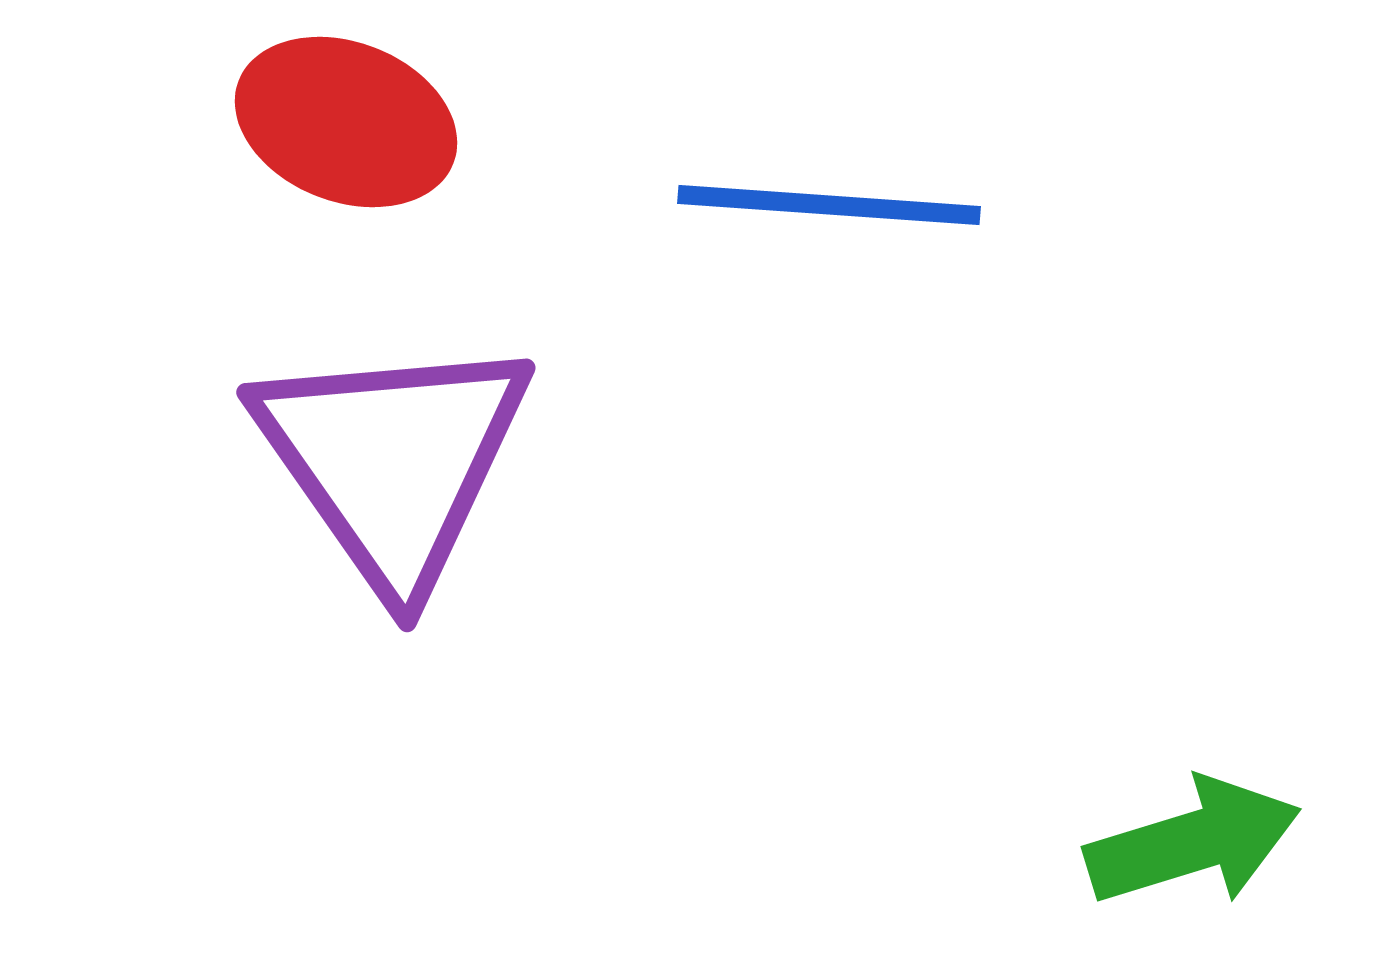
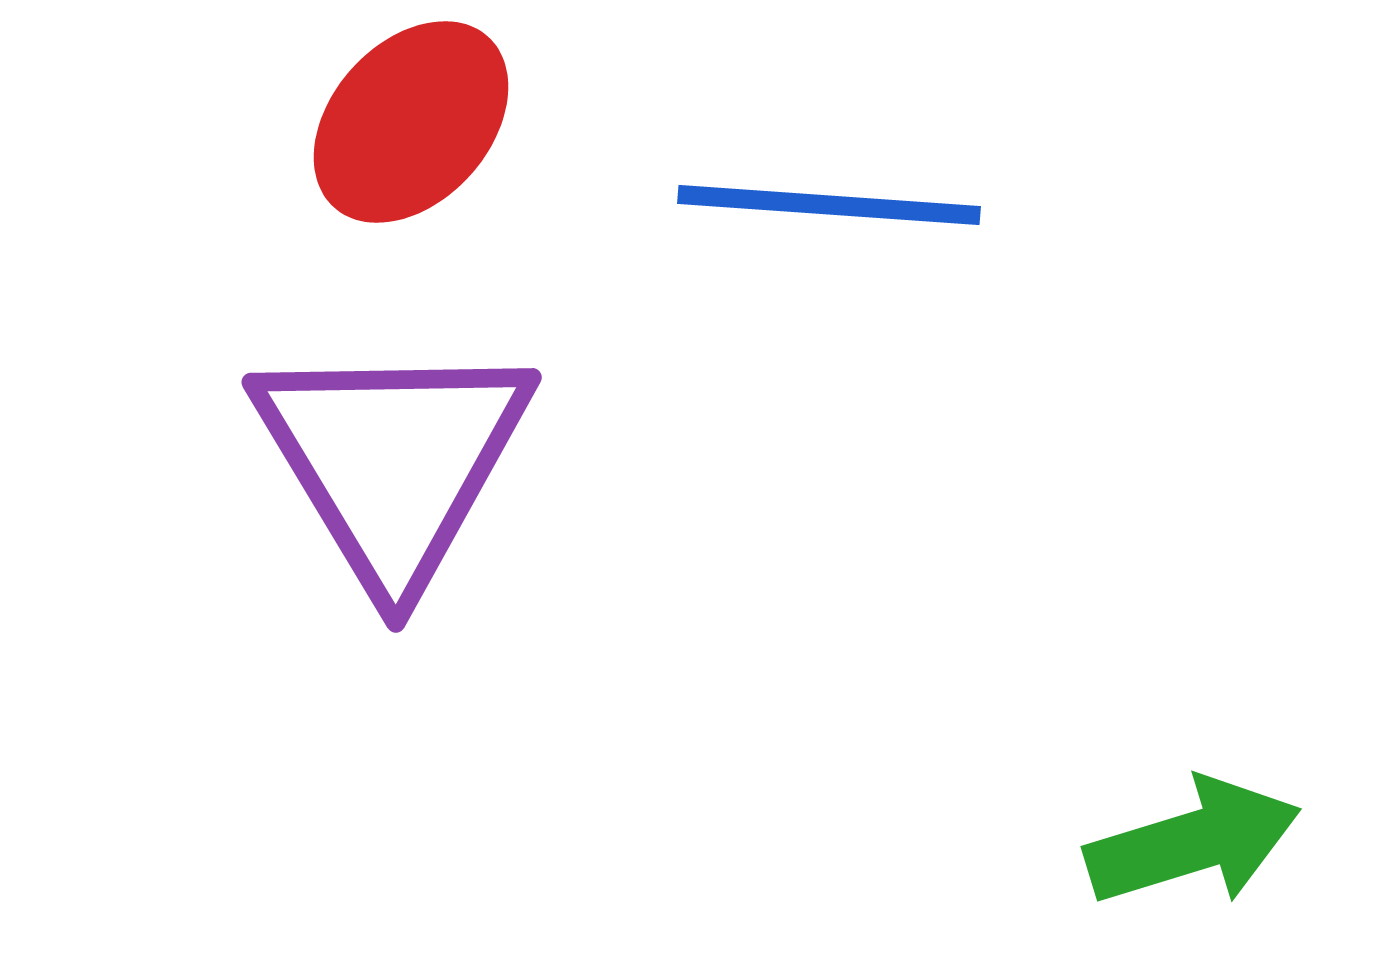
red ellipse: moved 65 px right; rotated 69 degrees counterclockwise
purple triangle: rotated 4 degrees clockwise
